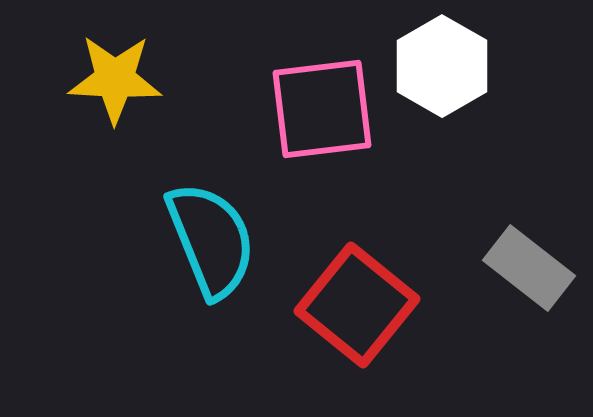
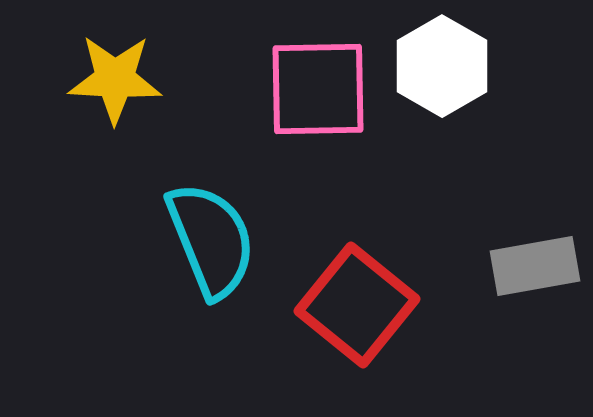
pink square: moved 4 px left, 20 px up; rotated 6 degrees clockwise
gray rectangle: moved 6 px right, 2 px up; rotated 48 degrees counterclockwise
